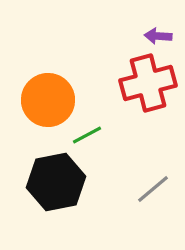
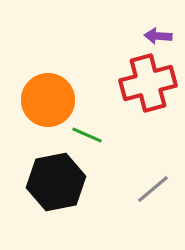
green line: rotated 52 degrees clockwise
